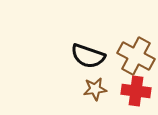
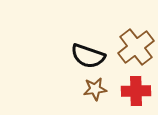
brown cross: moved 9 px up; rotated 24 degrees clockwise
red cross: rotated 8 degrees counterclockwise
